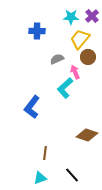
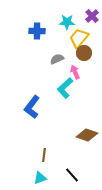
cyan star: moved 4 px left, 5 px down
yellow trapezoid: moved 1 px left, 1 px up
brown circle: moved 4 px left, 4 px up
brown line: moved 1 px left, 2 px down
